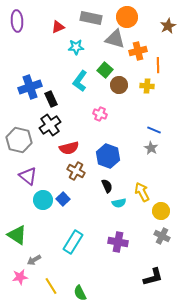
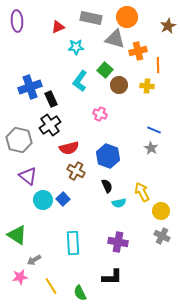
cyan rectangle: moved 1 px down; rotated 35 degrees counterclockwise
black L-shape: moved 41 px left; rotated 15 degrees clockwise
